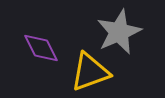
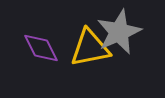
yellow triangle: moved 24 px up; rotated 9 degrees clockwise
